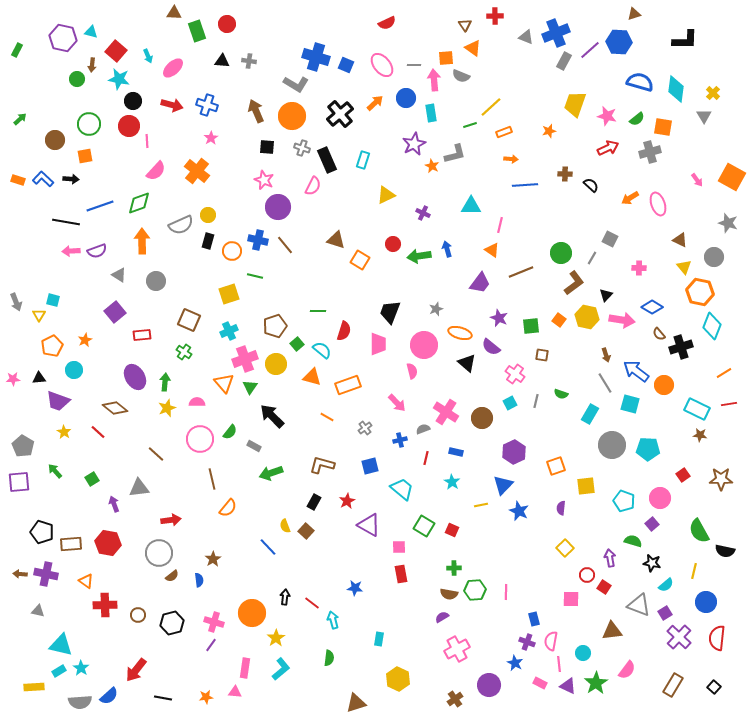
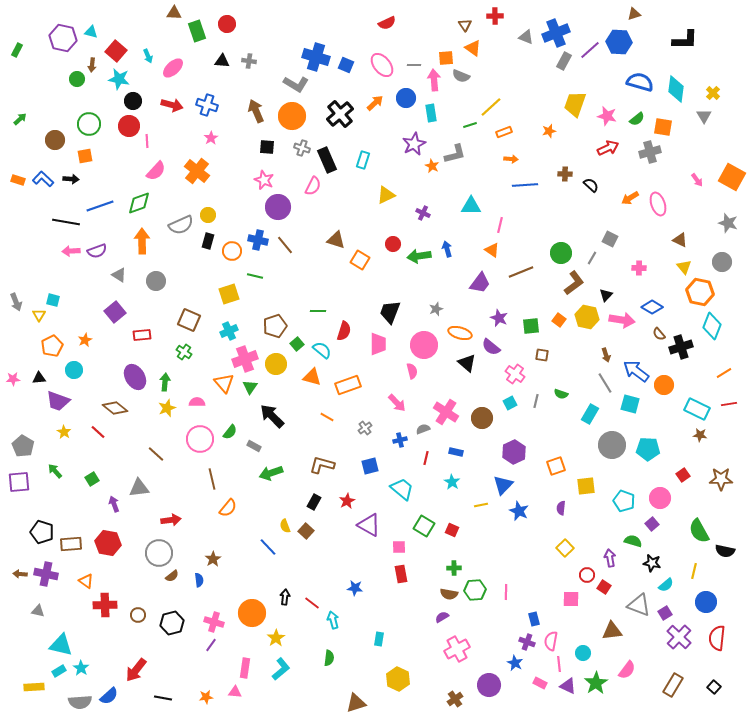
gray circle at (714, 257): moved 8 px right, 5 px down
